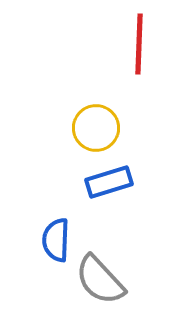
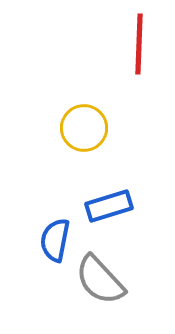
yellow circle: moved 12 px left
blue rectangle: moved 24 px down
blue semicircle: moved 1 px left; rotated 9 degrees clockwise
